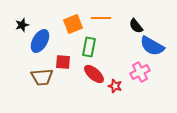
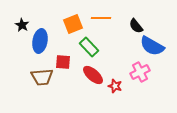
black star: rotated 24 degrees counterclockwise
blue ellipse: rotated 20 degrees counterclockwise
green rectangle: rotated 54 degrees counterclockwise
red ellipse: moved 1 px left, 1 px down
